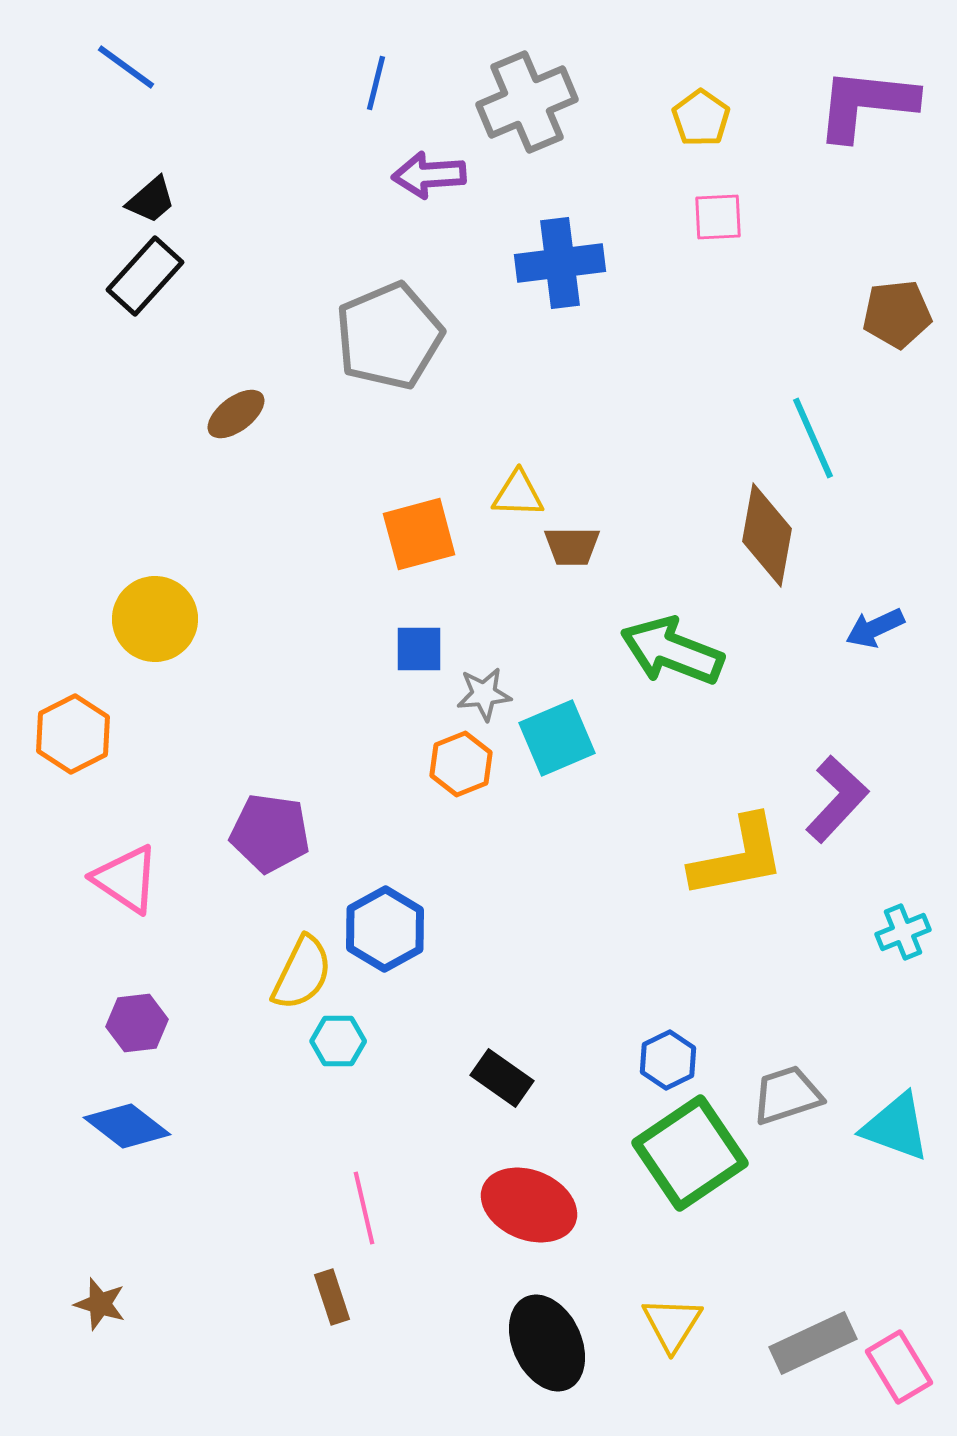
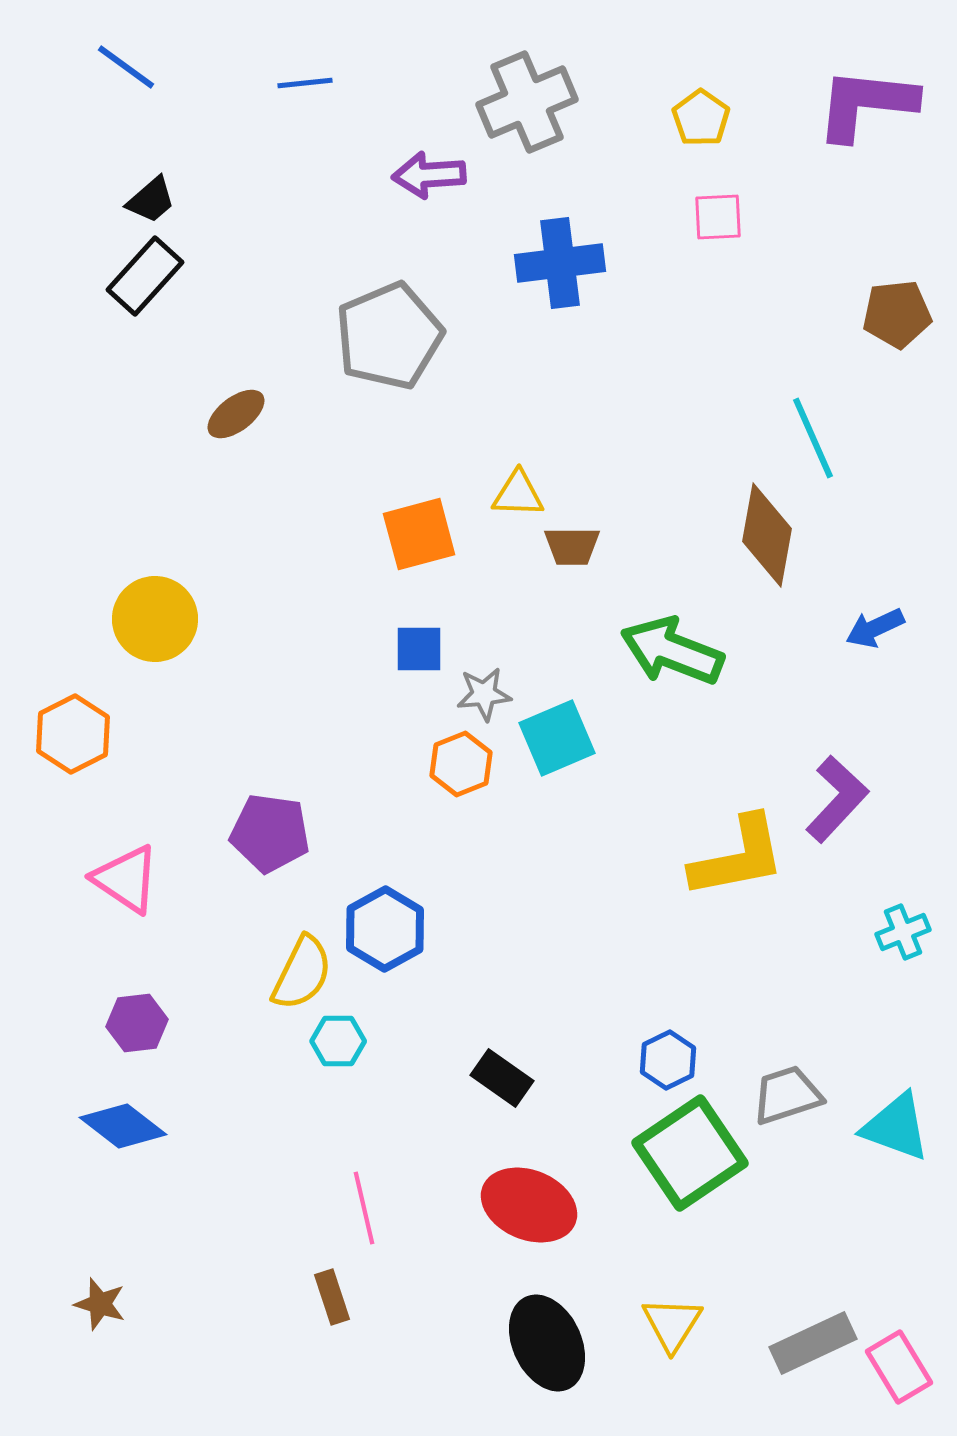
blue line at (376, 83): moved 71 px left; rotated 70 degrees clockwise
blue diamond at (127, 1126): moved 4 px left
